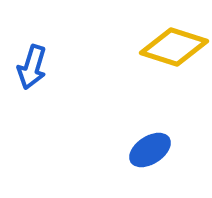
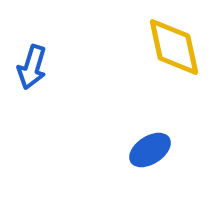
yellow diamond: rotated 60 degrees clockwise
